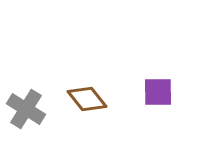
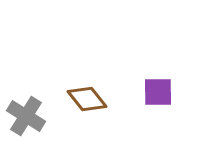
gray cross: moved 7 px down
